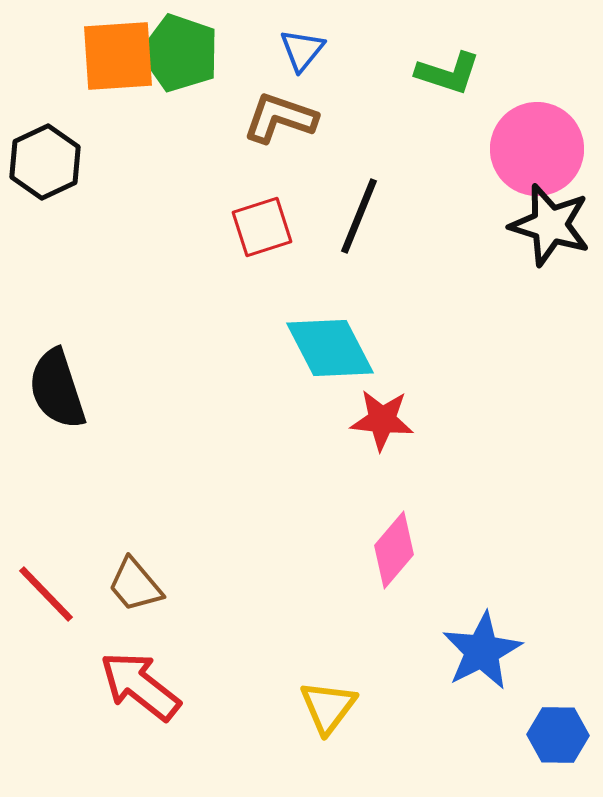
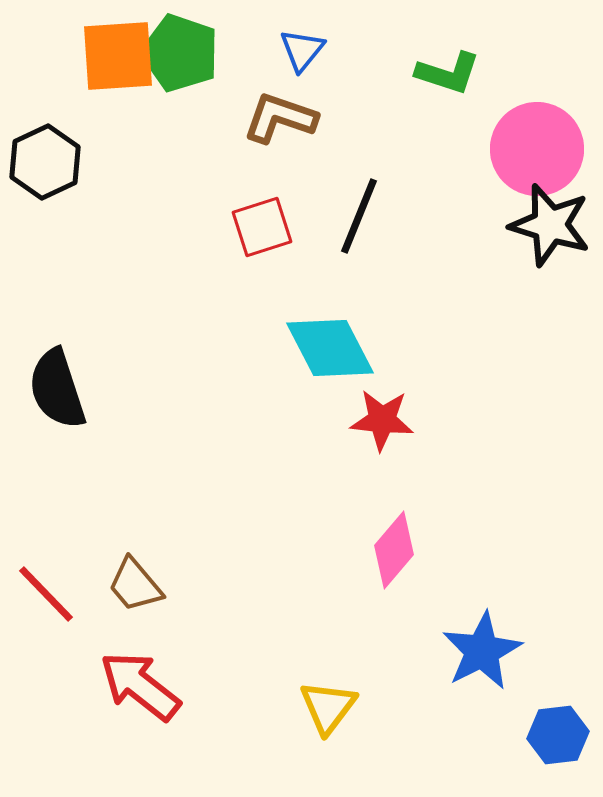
blue hexagon: rotated 8 degrees counterclockwise
